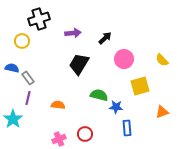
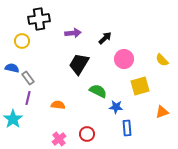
black cross: rotated 10 degrees clockwise
green semicircle: moved 1 px left, 4 px up; rotated 12 degrees clockwise
red circle: moved 2 px right
pink cross: rotated 16 degrees counterclockwise
